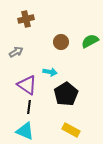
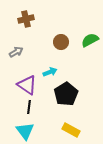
green semicircle: moved 1 px up
cyan arrow: rotated 32 degrees counterclockwise
cyan triangle: rotated 30 degrees clockwise
